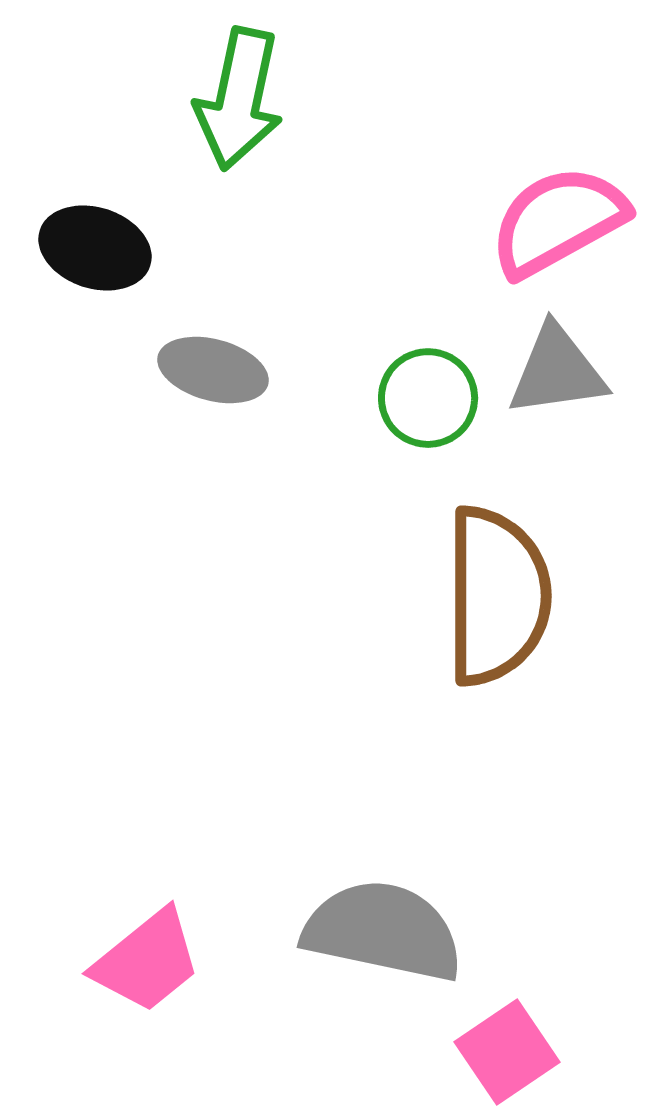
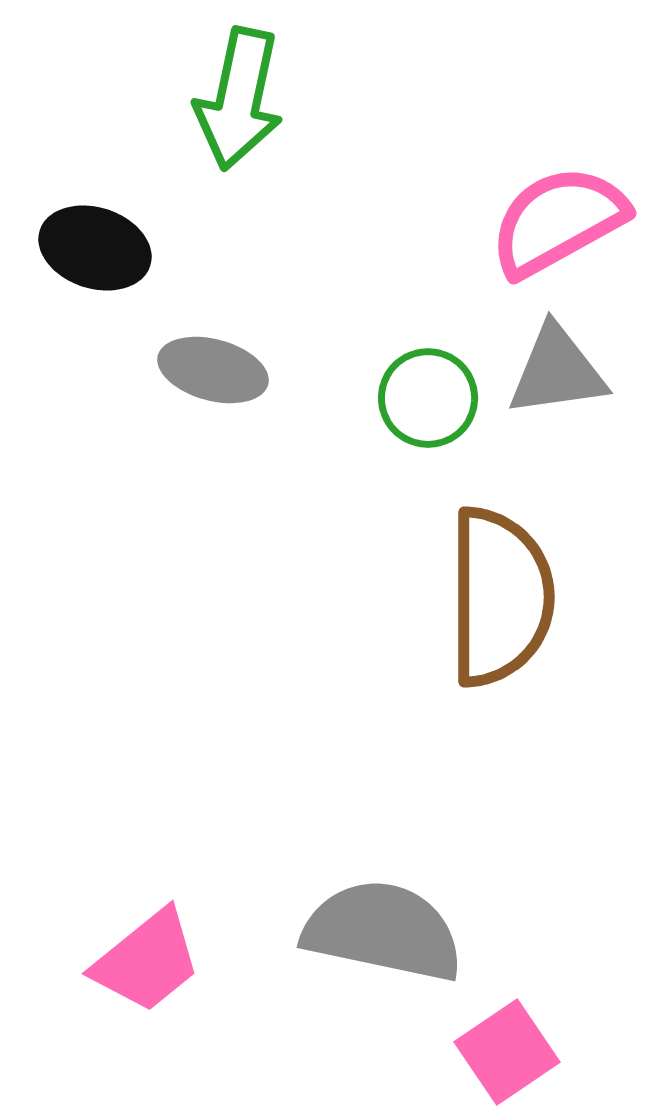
brown semicircle: moved 3 px right, 1 px down
